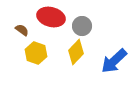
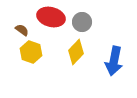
gray circle: moved 4 px up
yellow hexagon: moved 5 px left, 1 px up
blue arrow: rotated 36 degrees counterclockwise
